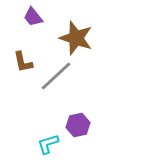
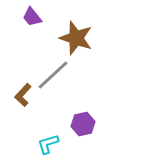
purple trapezoid: moved 1 px left
brown L-shape: moved 33 px down; rotated 55 degrees clockwise
gray line: moved 3 px left, 1 px up
purple hexagon: moved 5 px right, 1 px up
